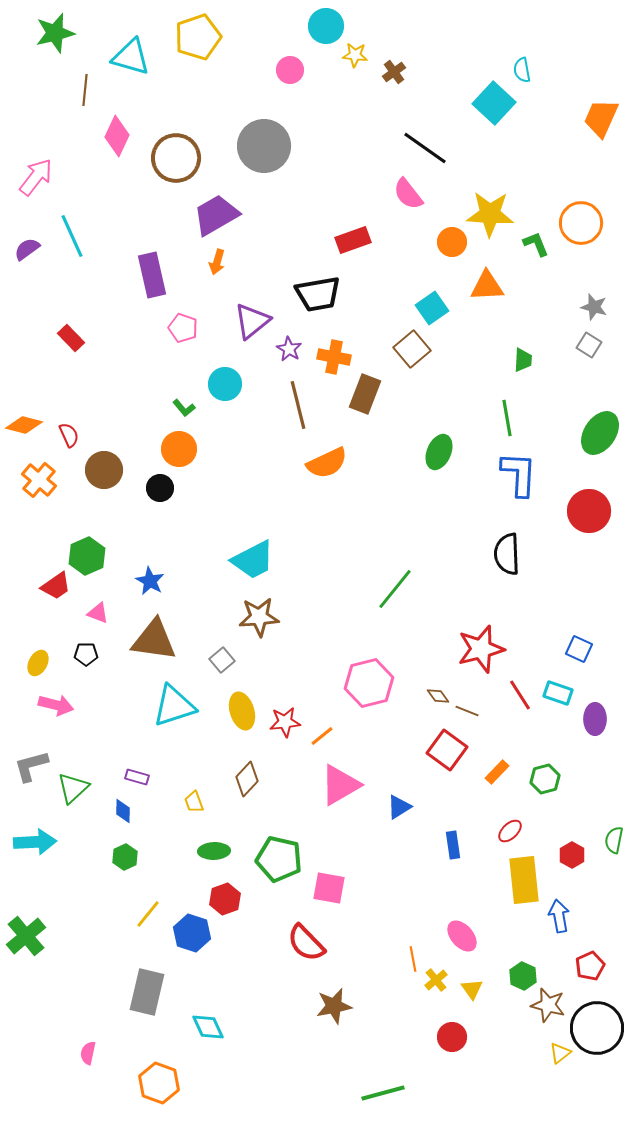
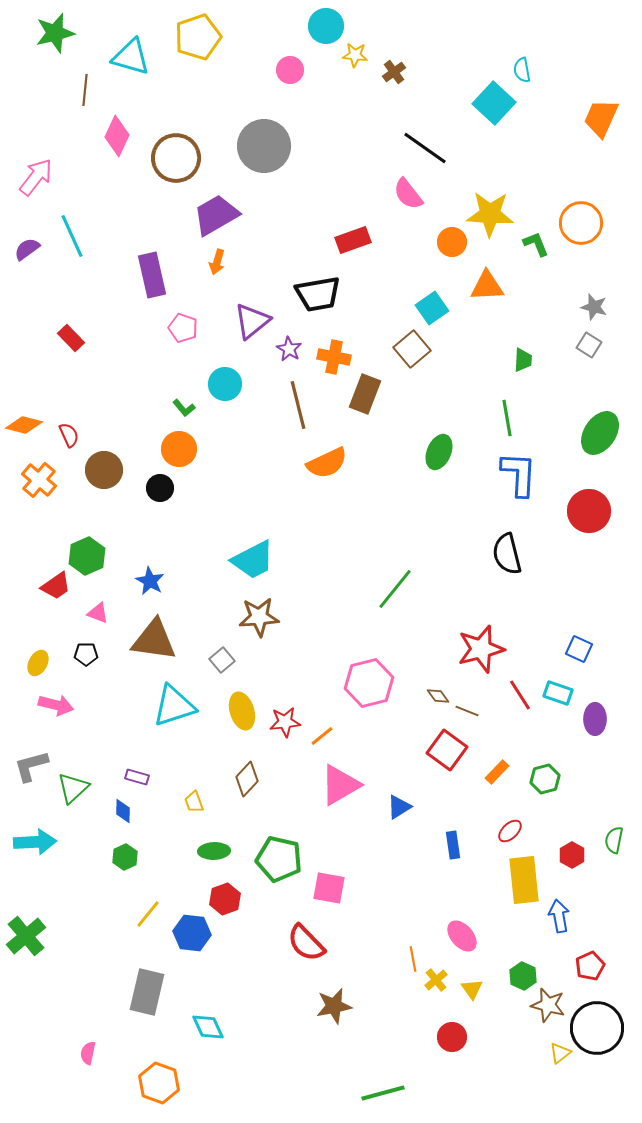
black semicircle at (507, 554): rotated 12 degrees counterclockwise
blue hexagon at (192, 933): rotated 12 degrees counterclockwise
